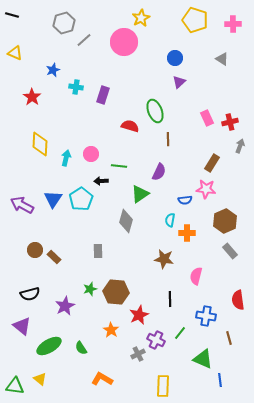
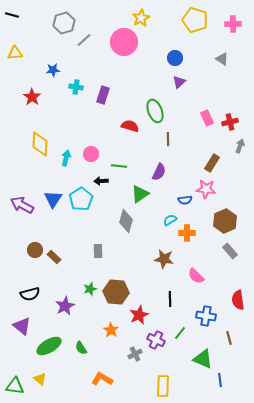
yellow triangle at (15, 53): rotated 28 degrees counterclockwise
blue star at (53, 70): rotated 16 degrees clockwise
cyan semicircle at (170, 220): rotated 48 degrees clockwise
pink semicircle at (196, 276): rotated 60 degrees counterclockwise
gray cross at (138, 354): moved 3 px left
